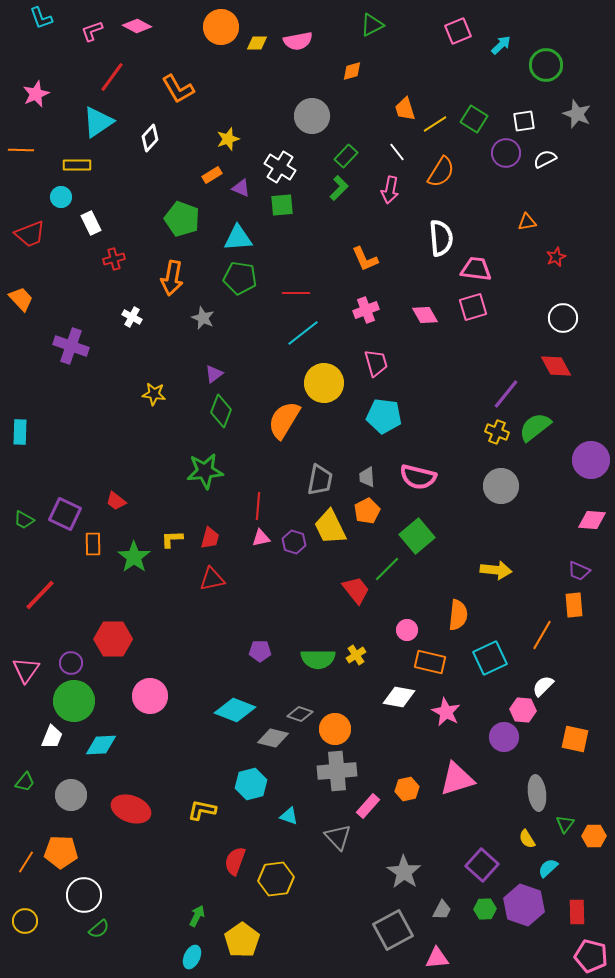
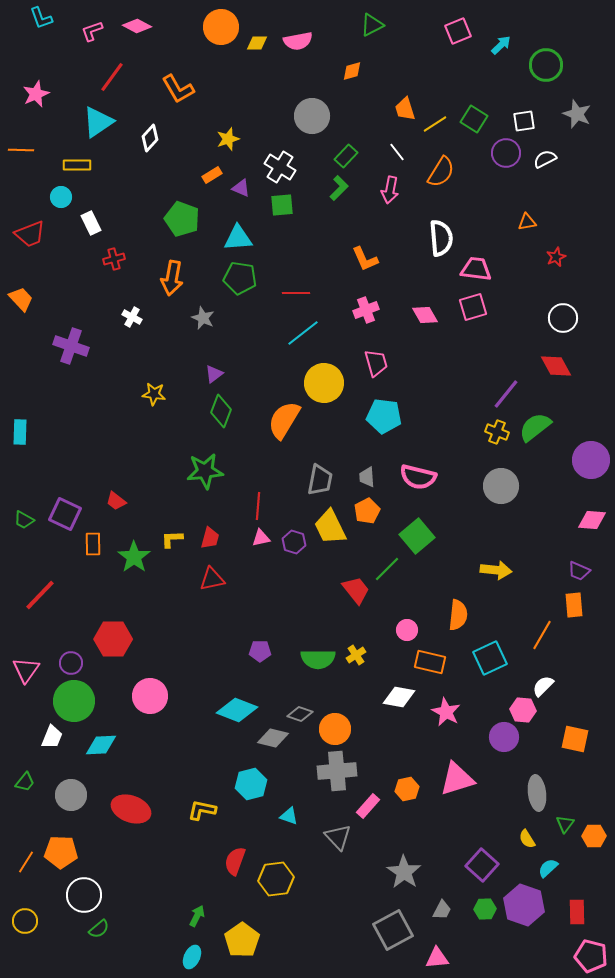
cyan diamond at (235, 710): moved 2 px right
